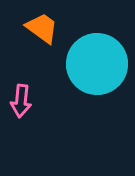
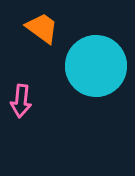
cyan circle: moved 1 px left, 2 px down
